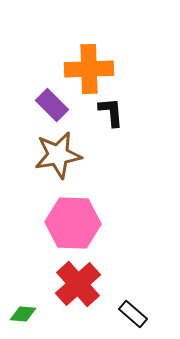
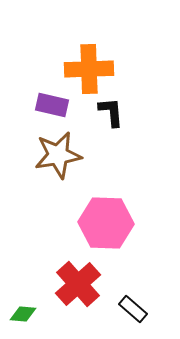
purple rectangle: rotated 32 degrees counterclockwise
pink hexagon: moved 33 px right
black rectangle: moved 5 px up
